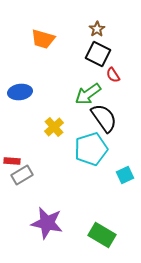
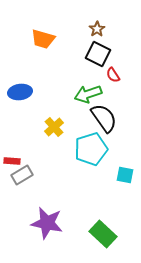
green arrow: rotated 16 degrees clockwise
cyan square: rotated 36 degrees clockwise
green rectangle: moved 1 px right, 1 px up; rotated 12 degrees clockwise
